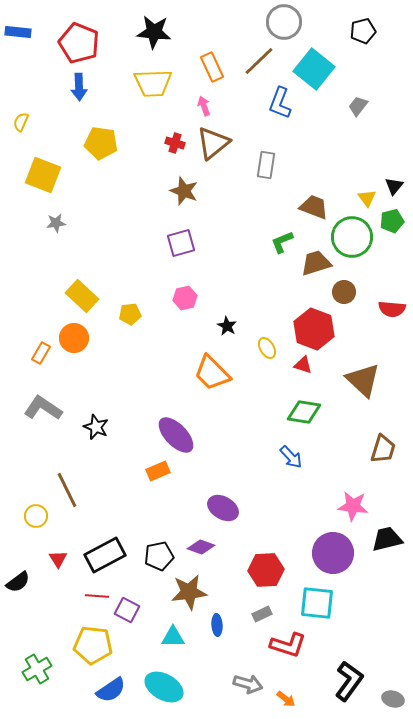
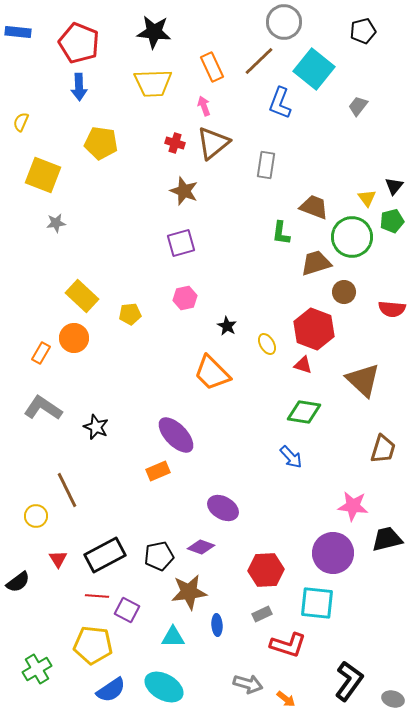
green L-shape at (282, 242): moved 1 px left, 9 px up; rotated 60 degrees counterclockwise
yellow ellipse at (267, 348): moved 4 px up
